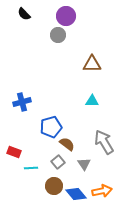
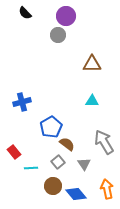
black semicircle: moved 1 px right, 1 px up
blue pentagon: rotated 15 degrees counterclockwise
red rectangle: rotated 32 degrees clockwise
brown circle: moved 1 px left
orange arrow: moved 5 px right, 2 px up; rotated 90 degrees counterclockwise
